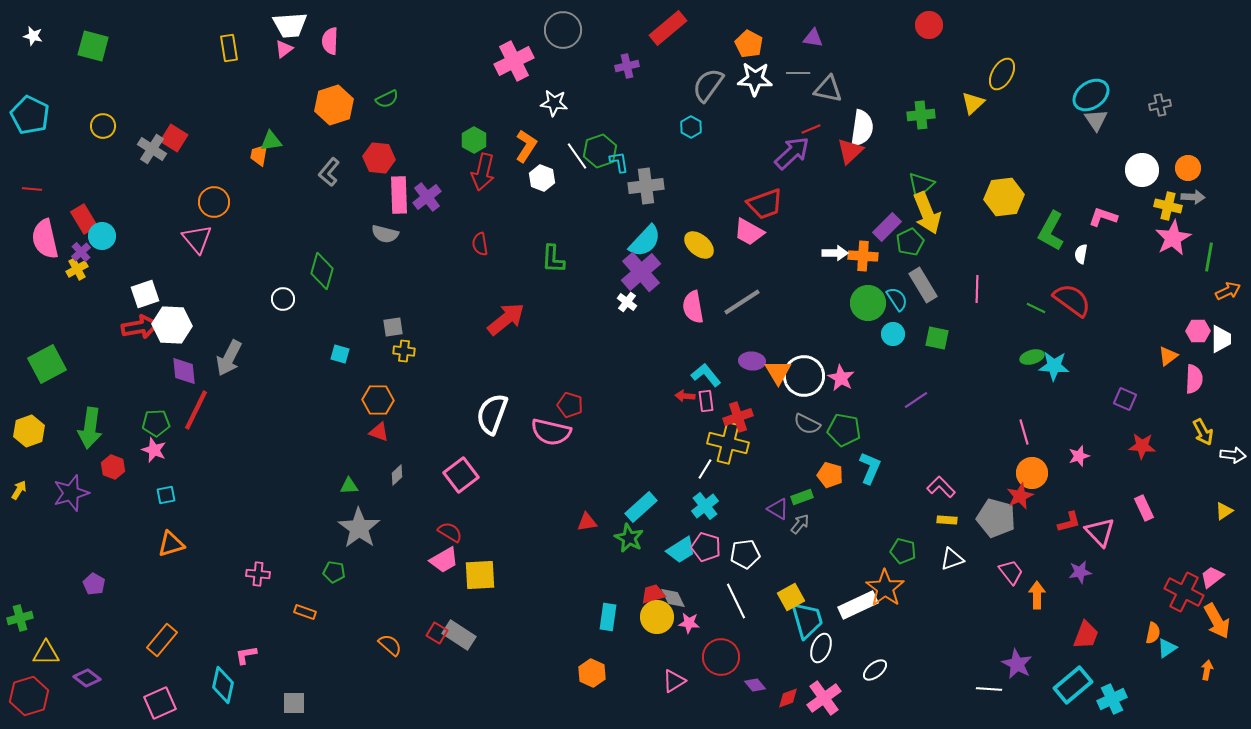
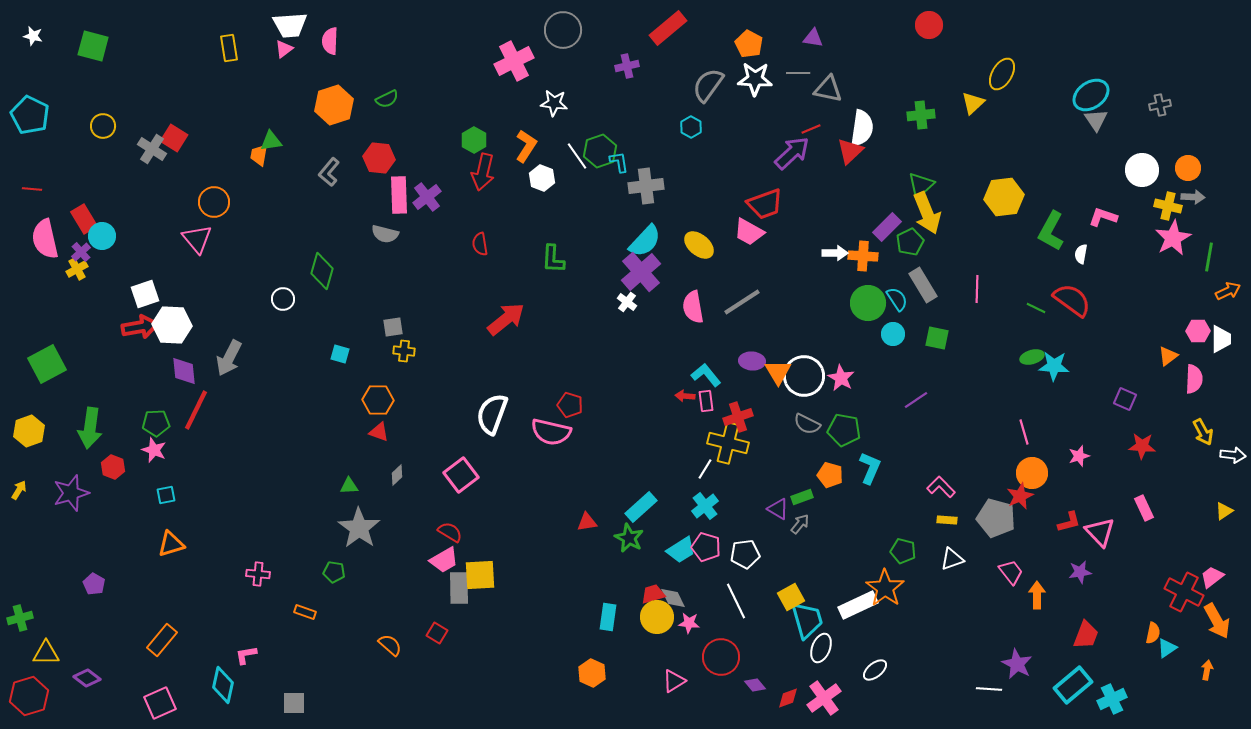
gray rectangle at (459, 635): moved 47 px up; rotated 56 degrees clockwise
